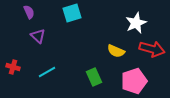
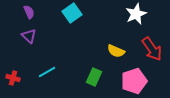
cyan square: rotated 18 degrees counterclockwise
white star: moved 9 px up
purple triangle: moved 9 px left
red arrow: rotated 40 degrees clockwise
red cross: moved 11 px down
green rectangle: rotated 48 degrees clockwise
